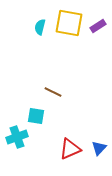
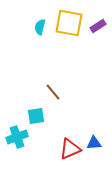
brown line: rotated 24 degrees clockwise
cyan square: rotated 18 degrees counterclockwise
blue triangle: moved 5 px left, 5 px up; rotated 42 degrees clockwise
